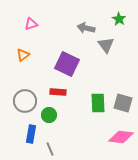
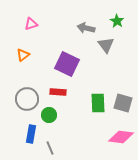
green star: moved 2 px left, 2 px down
gray circle: moved 2 px right, 2 px up
gray line: moved 1 px up
